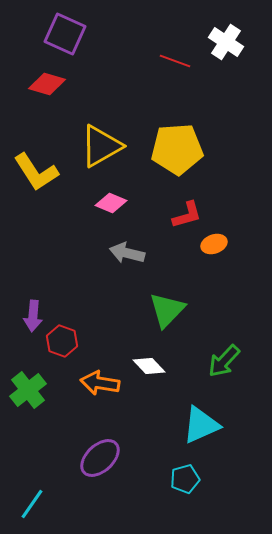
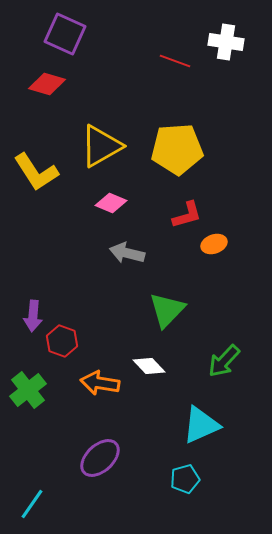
white cross: rotated 24 degrees counterclockwise
